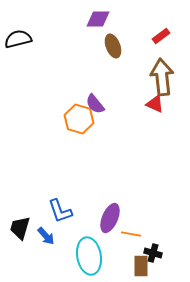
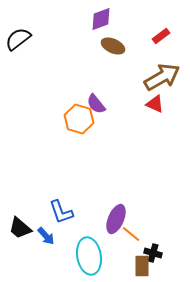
purple diamond: moved 3 px right; rotated 20 degrees counterclockwise
black semicircle: rotated 24 degrees counterclockwise
brown ellipse: rotated 45 degrees counterclockwise
brown arrow: rotated 66 degrees clockwise
purple semicircle: moved 1 px right
blue L-shape: moved 1 px right, 1 px down
purple ellipse: moved 6 px right, 1 px down
black trapezoid: rotated 65 degrees counterclockwise
orange line: rotated 30 degrees clockwise
brown rectangle: moved 1 px right
